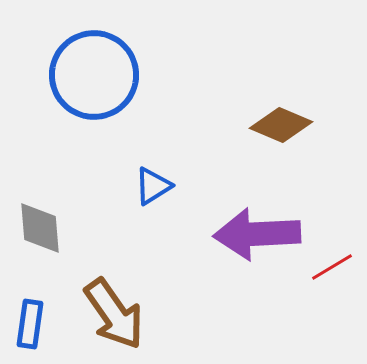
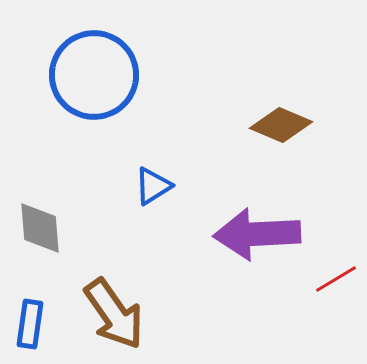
red line: moved 4 px right, 12 px down
